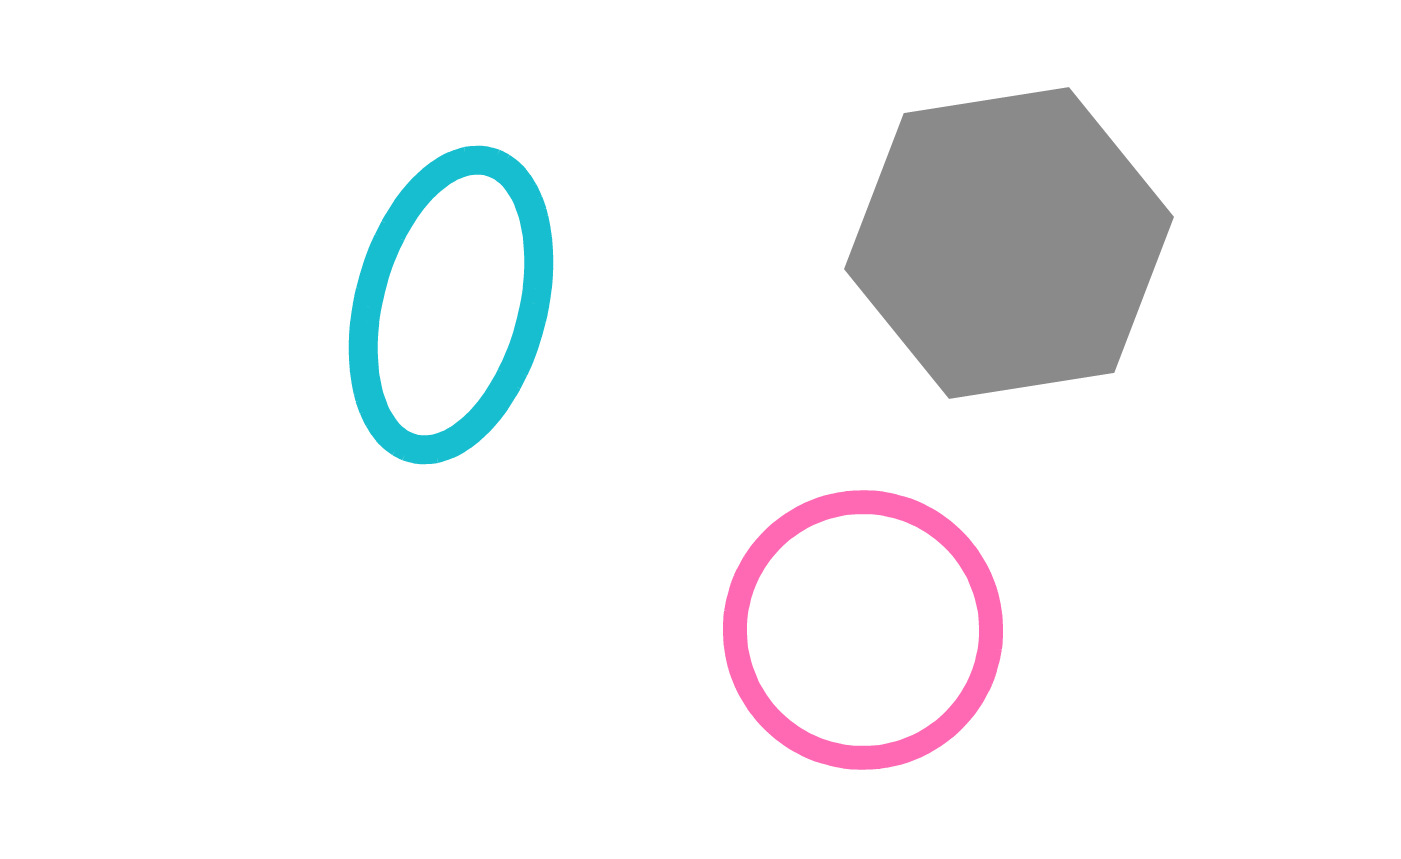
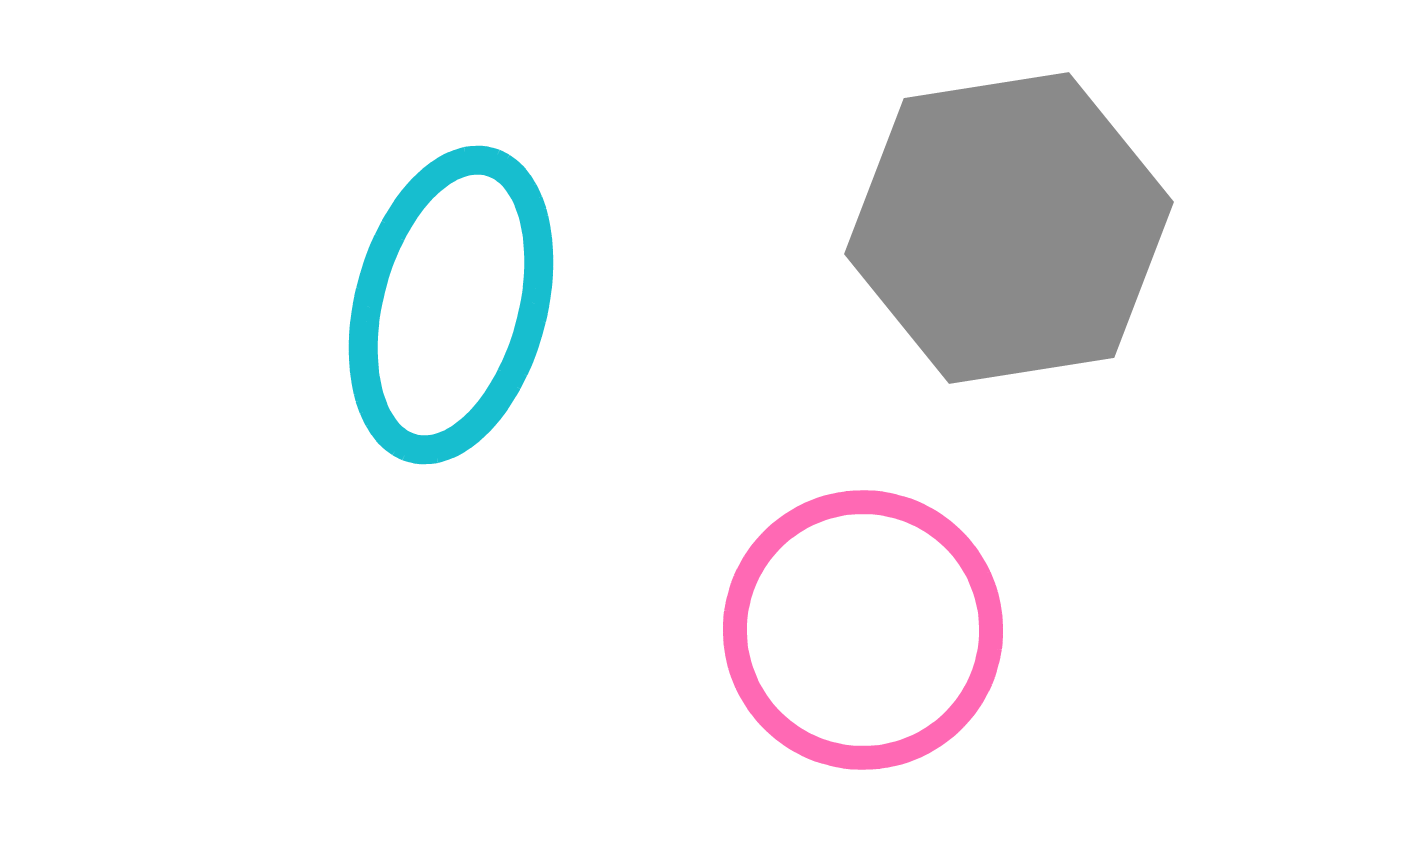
gray hexagon: moved 15 px up
